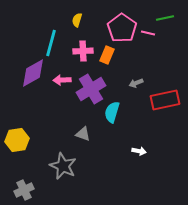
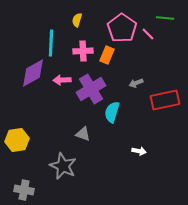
green line: rotated 18 degrees clockwise
pink line: moved 1 px down; rotated 32 degrees clockwise
cyan line: rotated 12 degrees counterclockwise
gray cross: rotated 36 degrees clockwise
